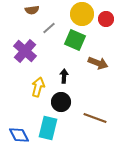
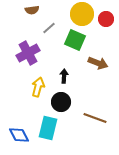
purple cross: moved 3 px right, 2 px down; rotated 20 degrees clockwise
